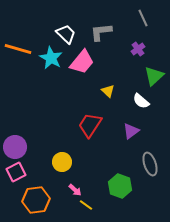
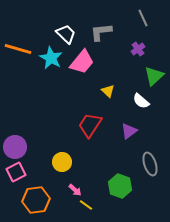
purple triangle: moved 2 px left
